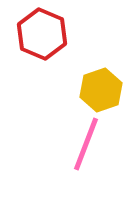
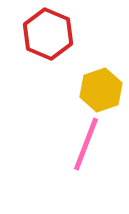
red hexagon: moved 6 px right
